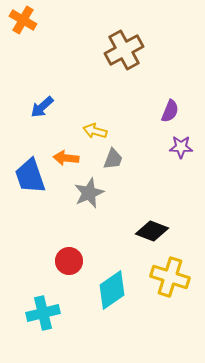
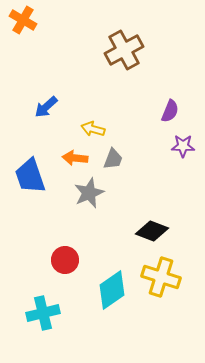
blue arrow: moved 4 px right
yellow arrow: moved 2 px left, 2 px up
purple star: moved 2 px right, 1 px up
orange arrow: moved 9 px right
red circle: moved 4 px left, 1 px up
yellow cross: moved 9 px left
